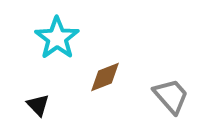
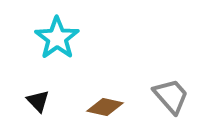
brown diamond: moved 30 px down; rotated 33 degrees clockwise
black triangle: moved 4 px up
